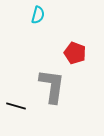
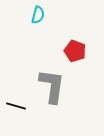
red pentagon: moved 2 px up
